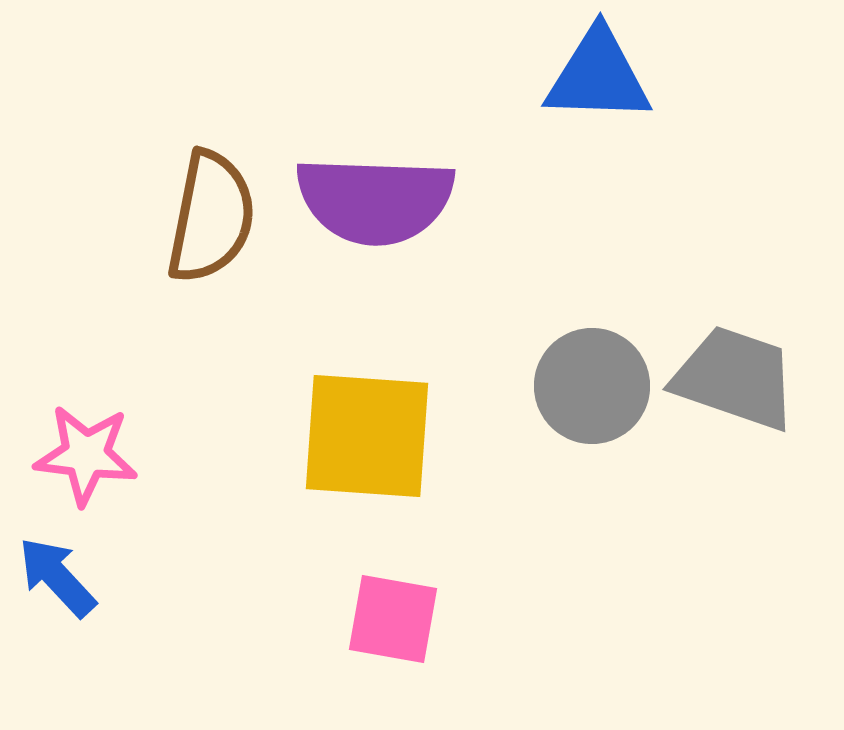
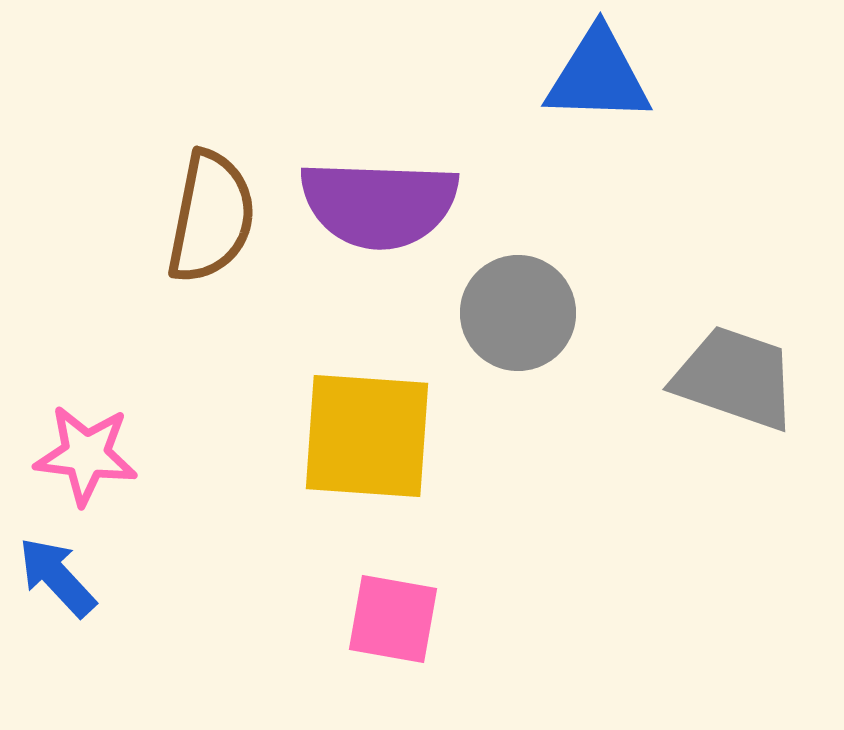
purple semicircle: moved 4 px right, 4 px down
gray circle: moved 74 px left, 73 px up
